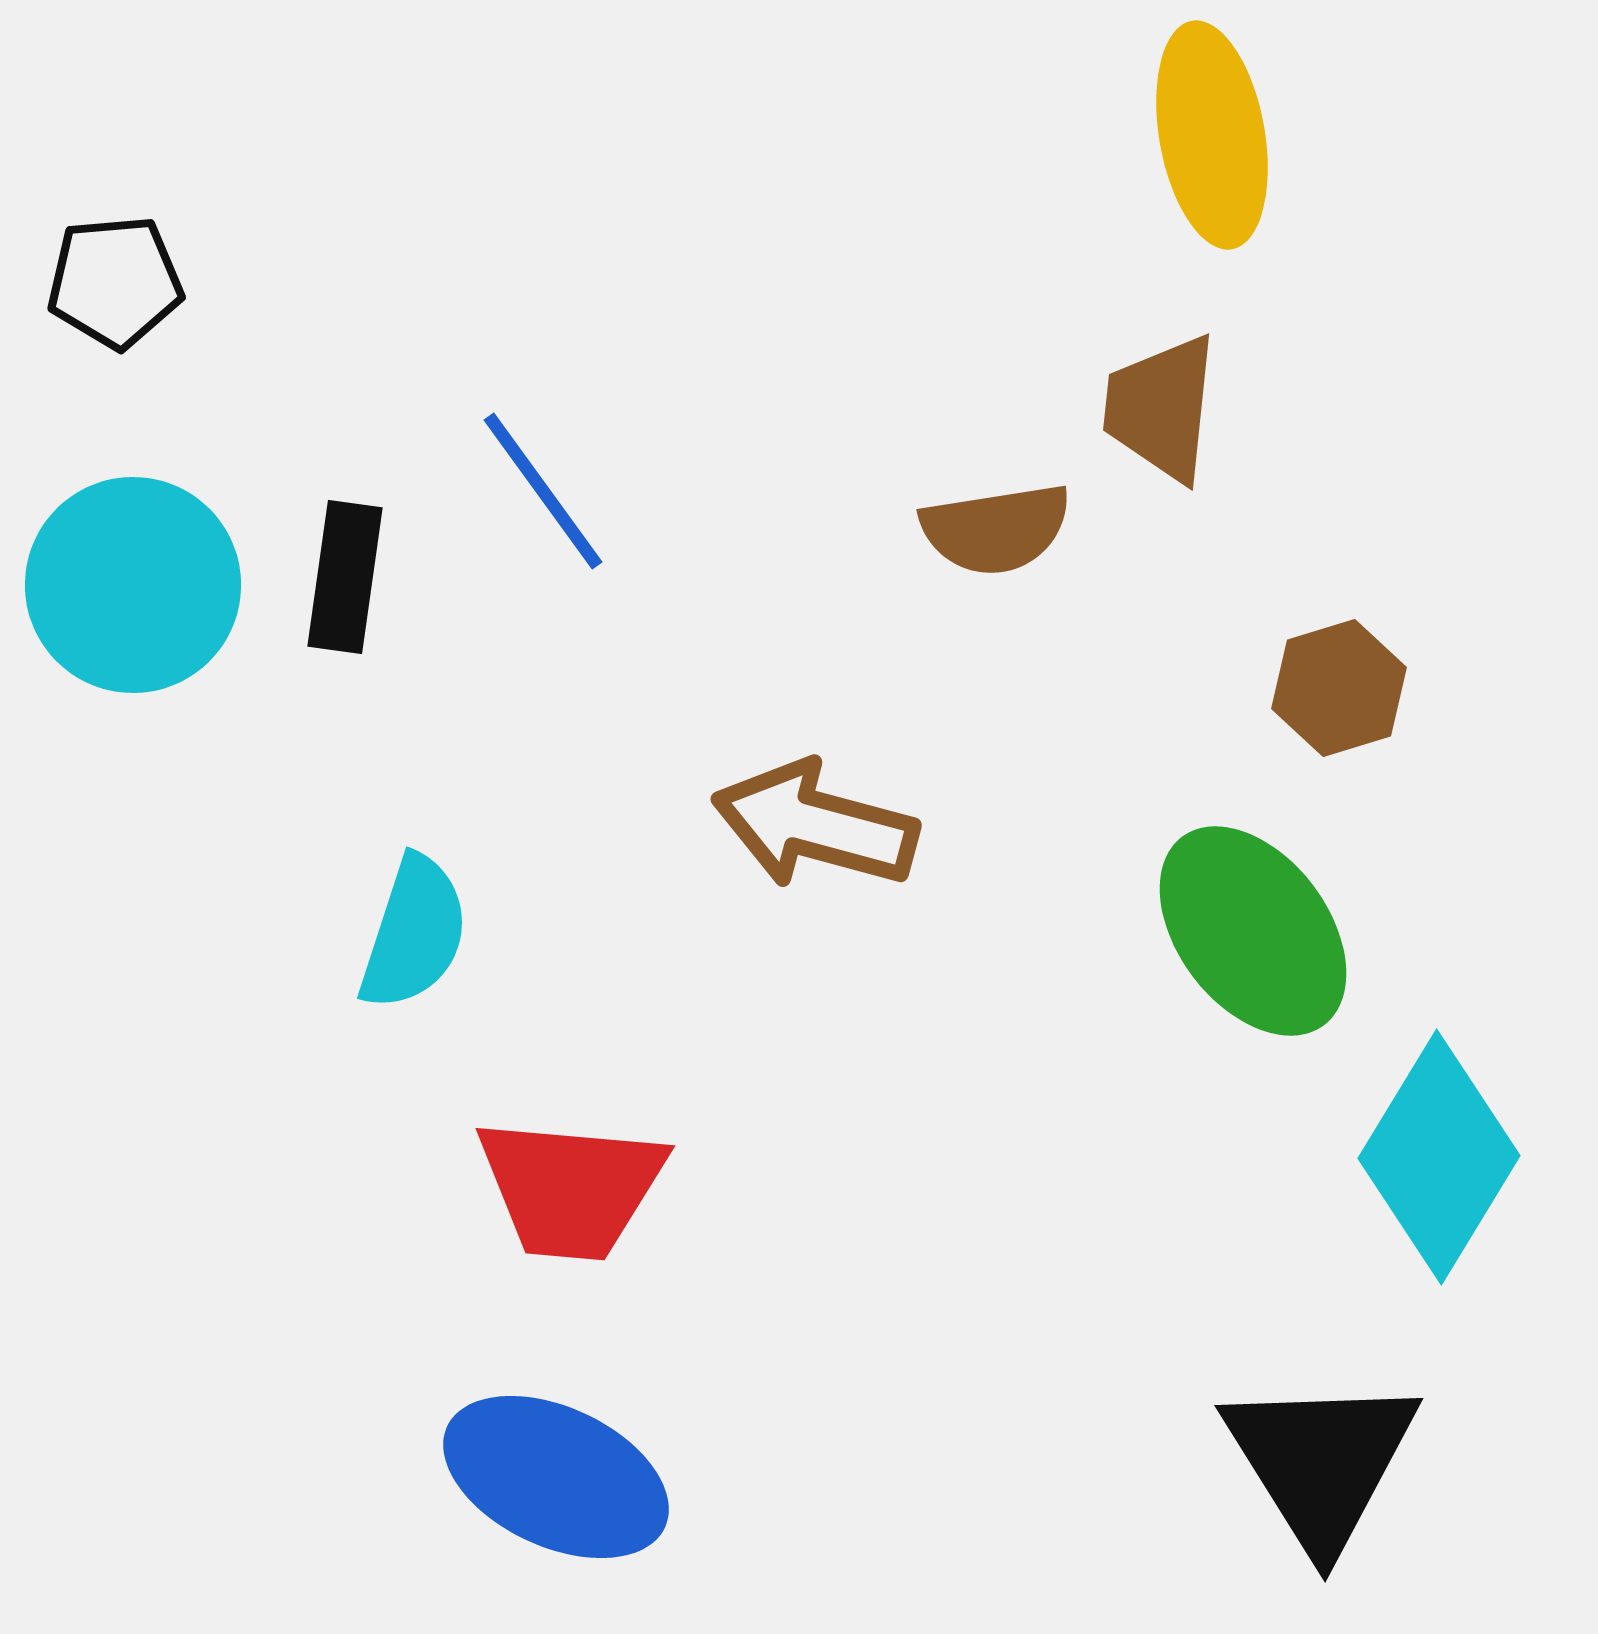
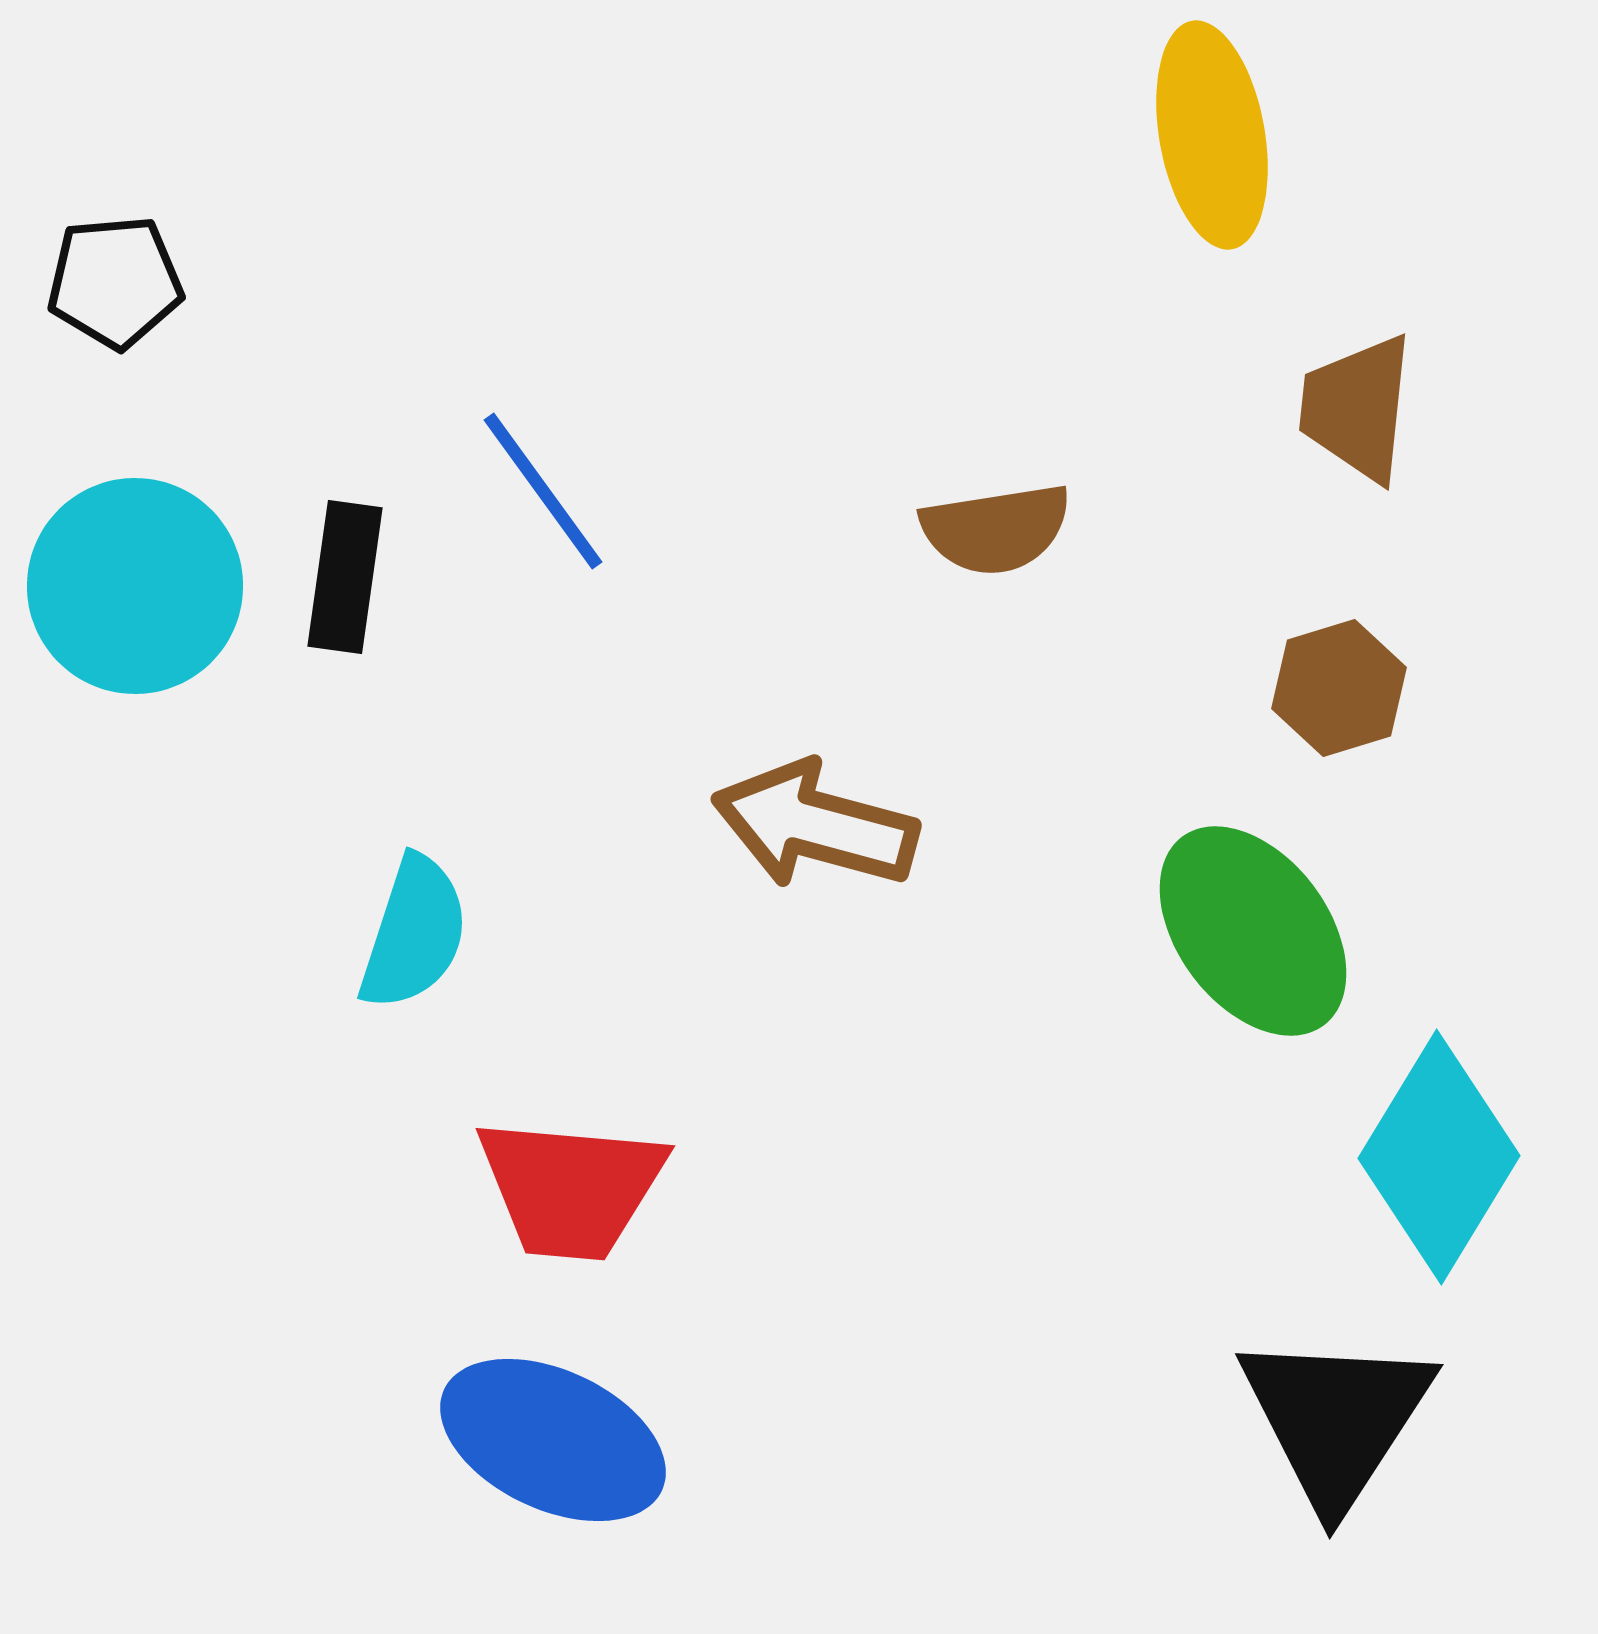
brown trapezoid: moved 196 px right
cyan circle: moved 2 px right, 1 px down
black triangle: moved 15 px right, 43 px up; rotated 5 degrees clockwise
blue ellipse: moved 3 px left, 37 px up
